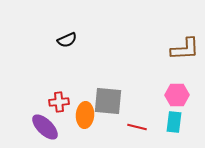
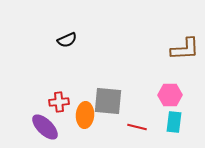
pink hexagon: moved 7 px left
